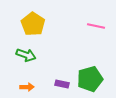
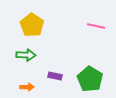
yellow pentagon: moved 1 px left, 1 px down
green arrow: rotated 18 degrees counterclockwise
green pentagon: rotated 25 degrees counterclockwise
purple rectangle: moved 7 px left, 8 px up
